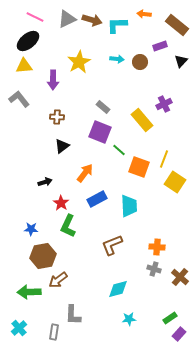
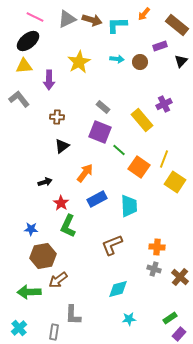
orange arrow at (144, 14): rotated 56 degrees counterclockwise
purple arrow at (53, 80): moved 4 px left
orange square at (139, 167): rotated 15 degrees clockwise
